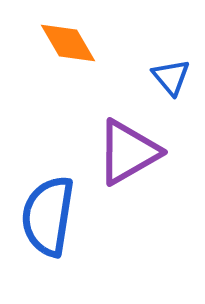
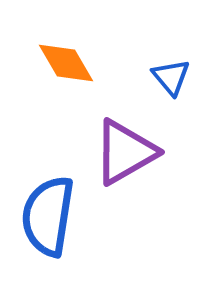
orange diamond: moved 2 px left, 20 px down
purple triangle: moved 3 px left
